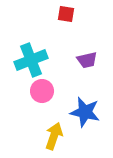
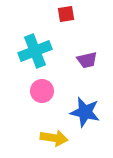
red square: rotated 18 degrees counterclockwise
cyan cross: moved 4 px right, 9 px up
yellow arrow: moved 2 px down; rotated 80 degrees clockwise
